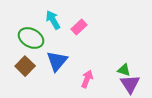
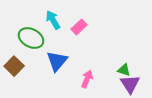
brown square: moved 11 px left
